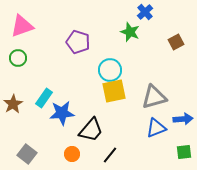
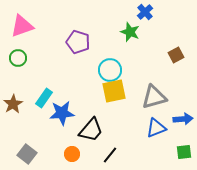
brown square: moved 13 px down
